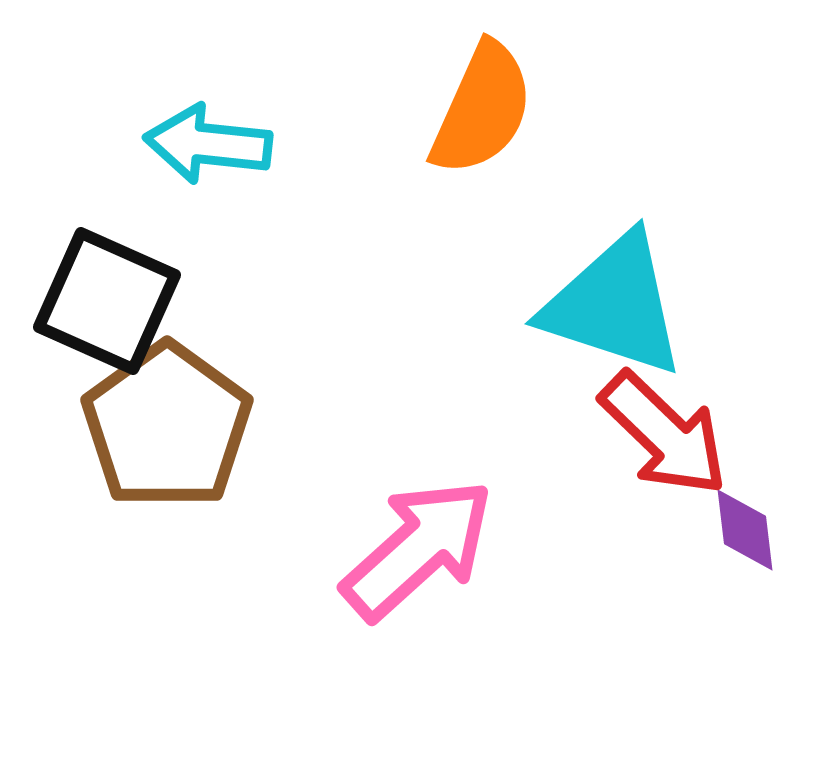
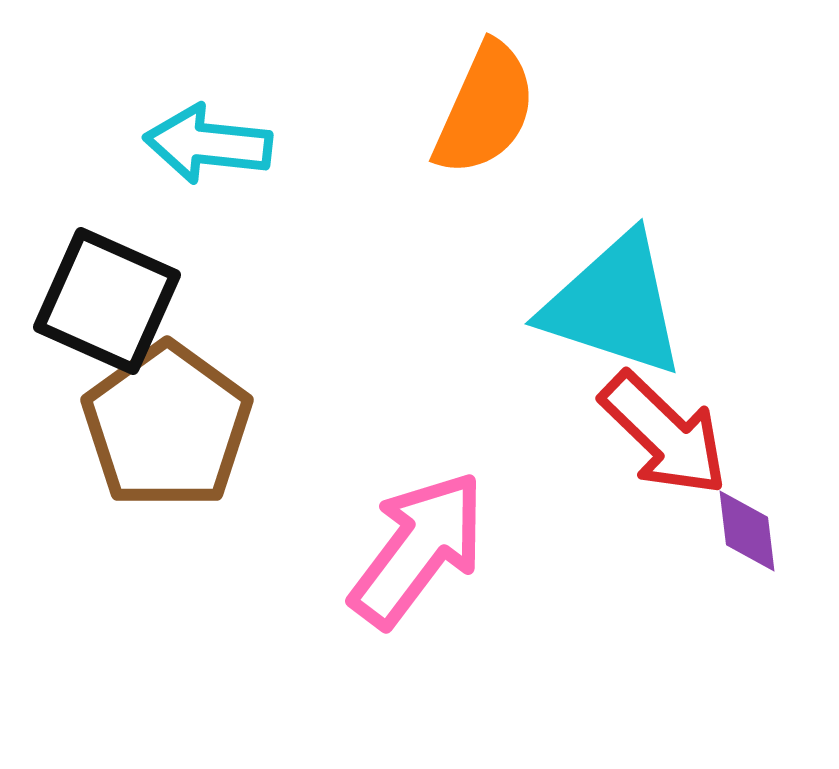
orange semicircle: moved 3 px right
purple diamond: moved 2 px right, 1 px down
pink arrow: rotated 11 degrees counterclockwise
